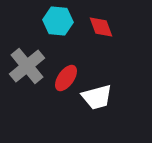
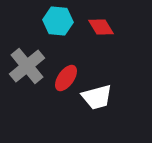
red diamond: rotated 12 degrees counterclockwise
